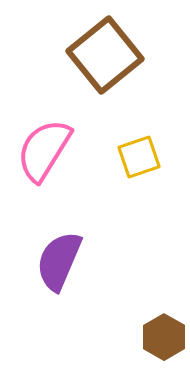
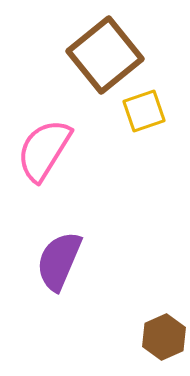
yellow square: moved 5 px right, 46 px up
brown hexagon: rotated 6 degrees clockwise
